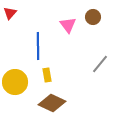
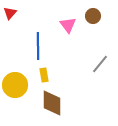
brown circle: moved 1 px up
yellow rectangle: moved 3 px left
yellow circle: moved 3 px down
brown diamond: rotated 64 degrees clockwise
